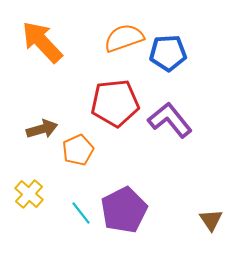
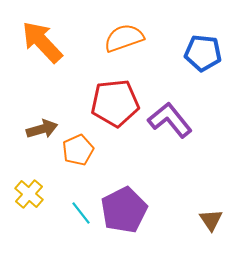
blue pentagon: moved 35 px right; rotated 9 degrees clockwise
